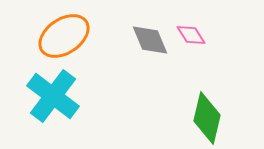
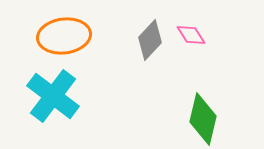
orange ellipse: rotated 27 degrees clockwise
gray diamond: rotated 66 degrees clockwise
green diamond: moved 4 px left, 1 px down
